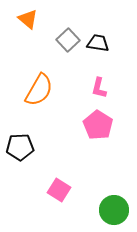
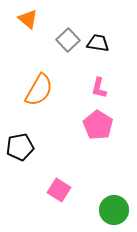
black pentagon: rotated 8 degrees counterclockwise
